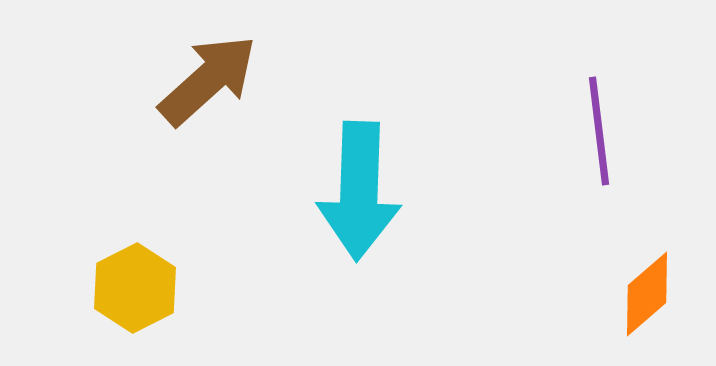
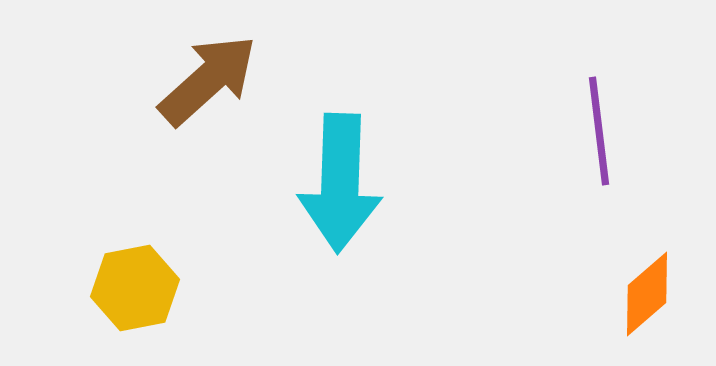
cyan arrow: moved 19 px left, 8 px up
yellow hexagon: rotated 16 degrees clockwise
